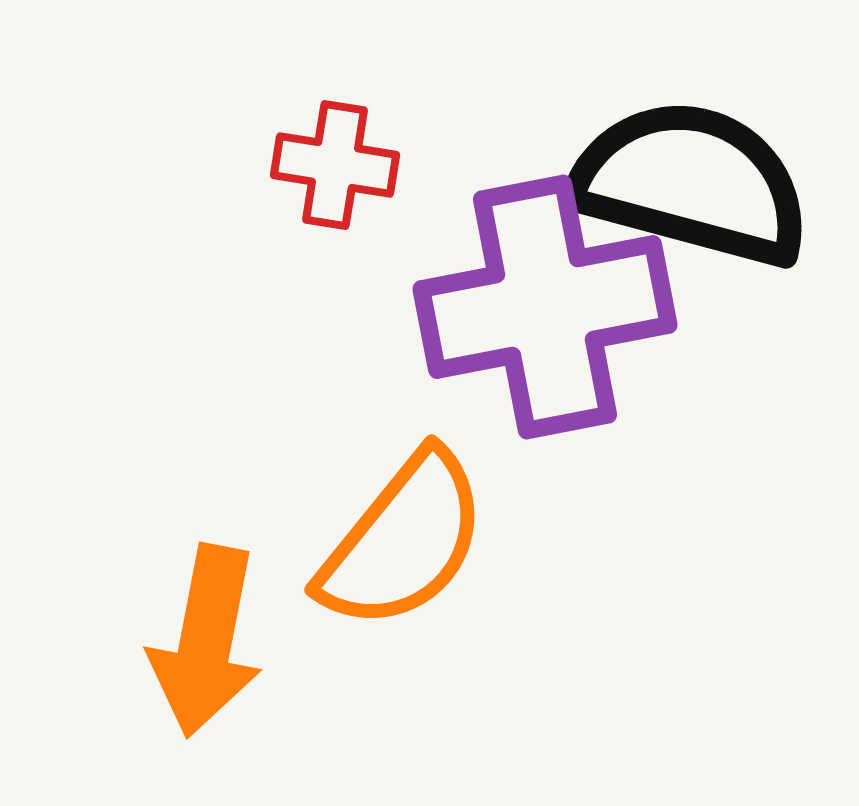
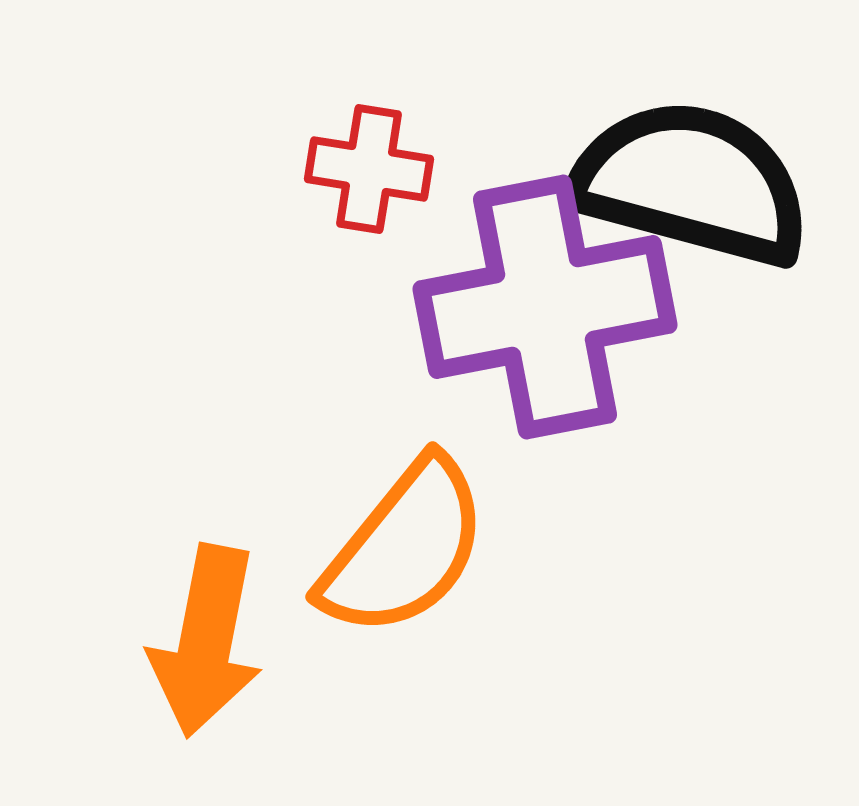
red cross: moved 34 px right, 4 px down
orange semicircle: moved 1 px right, 7 px down
